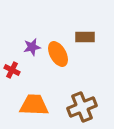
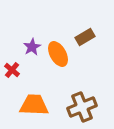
brown rectangle: rotated 30 degrees counterclockwise
purple star: rotated 18 degrees counterclockwise
red cross: rotated 14 degrees clockwise
